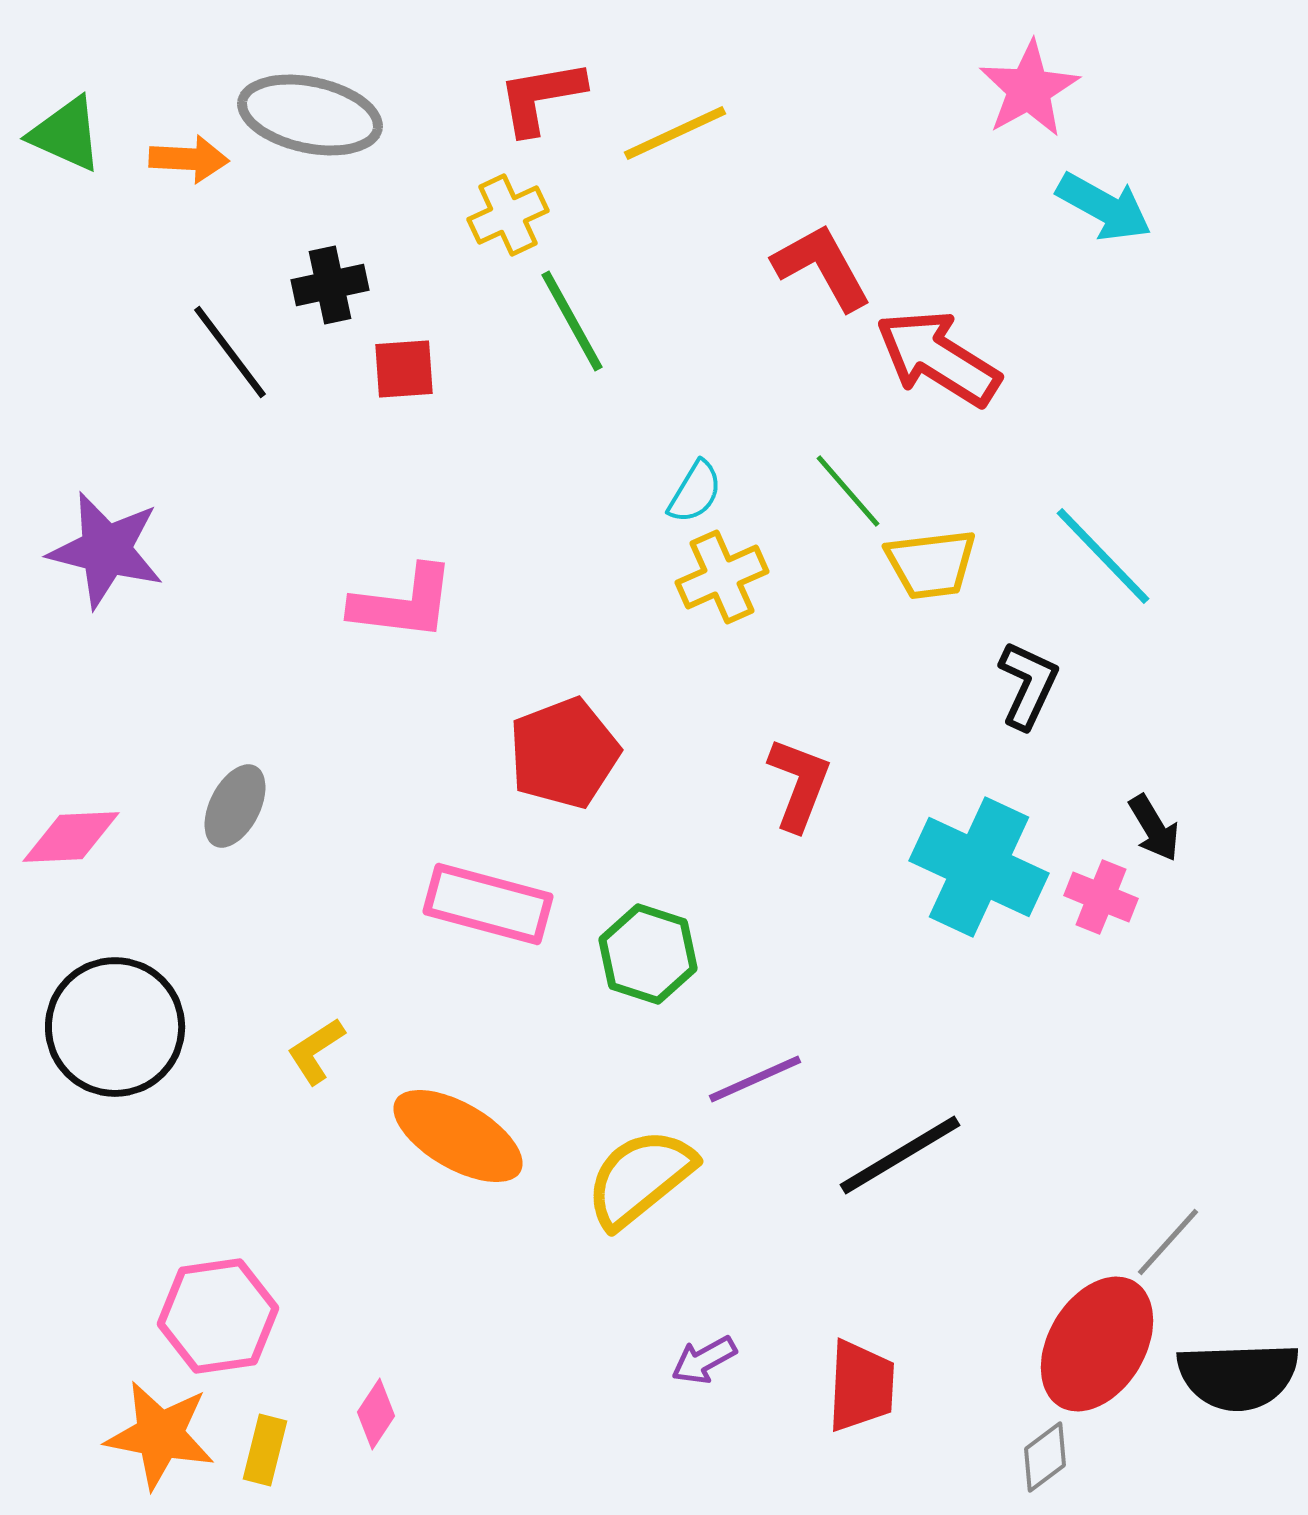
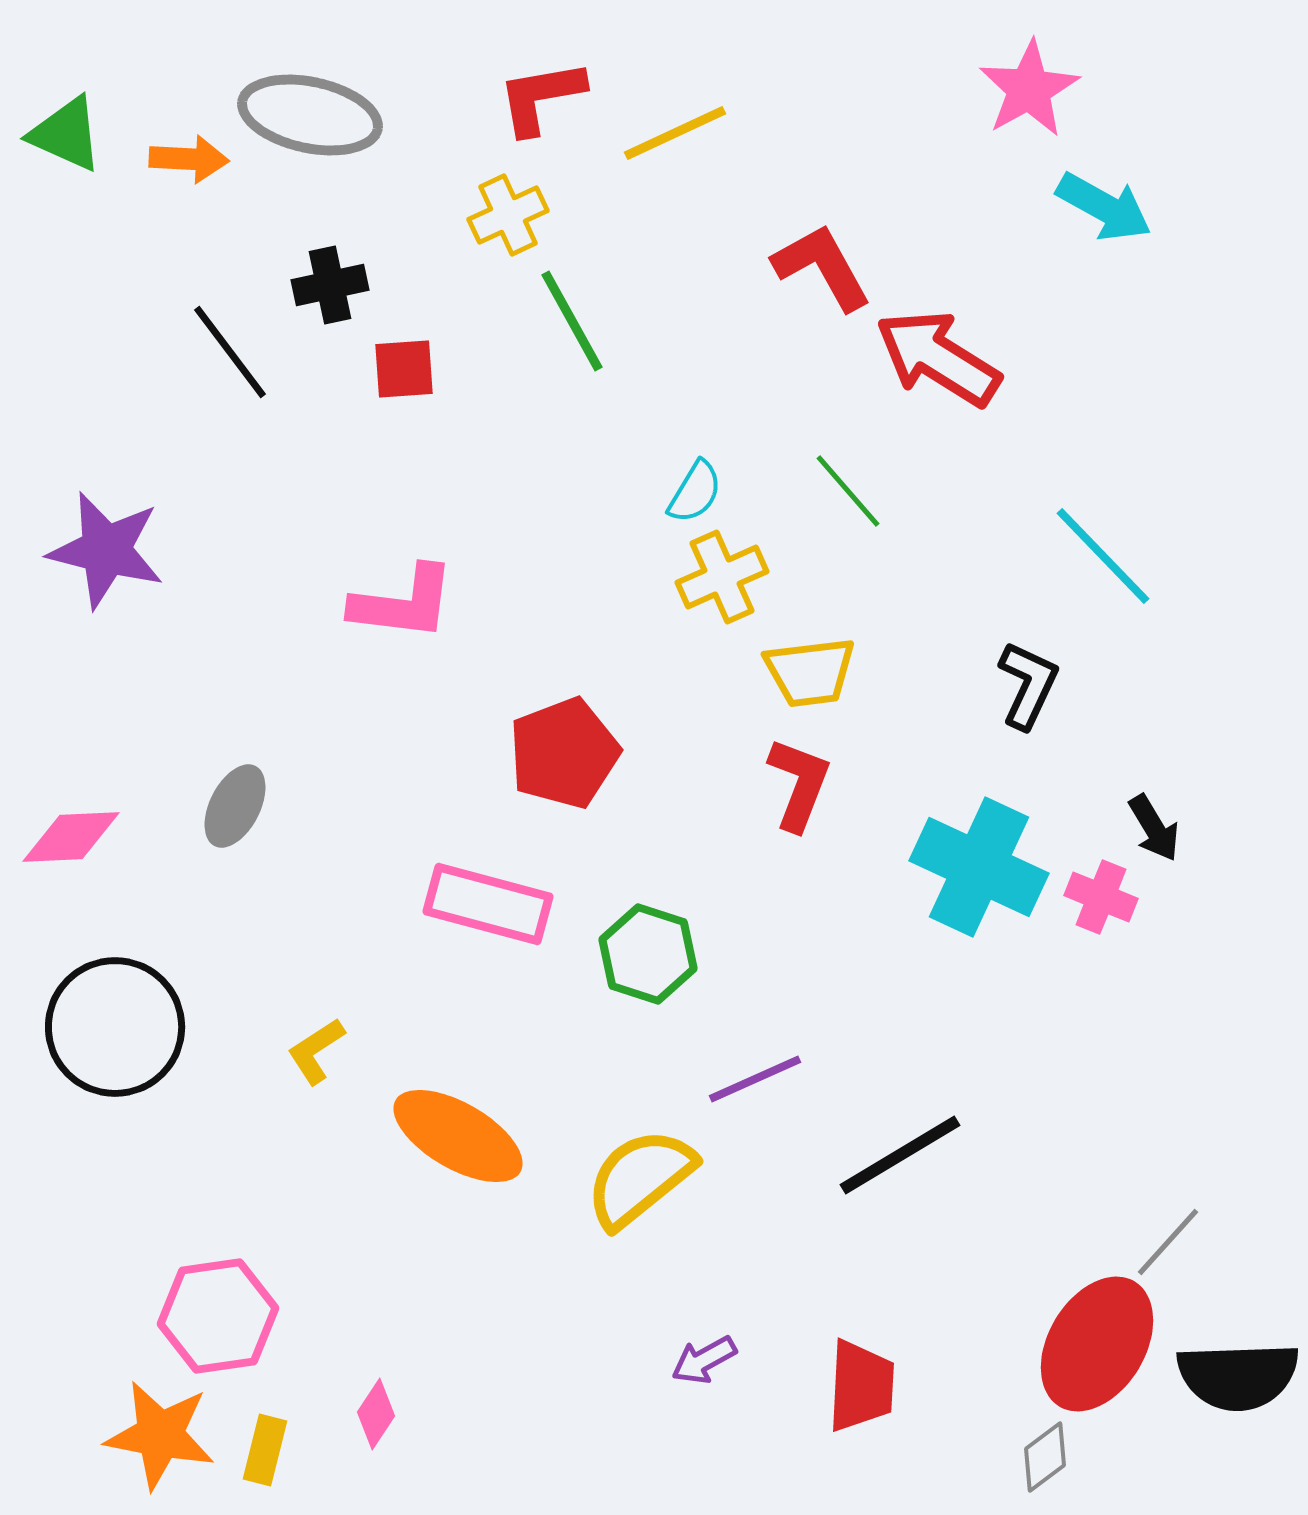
yellow trapezoid at (931, 564): moved 121 px left, 108 px down
